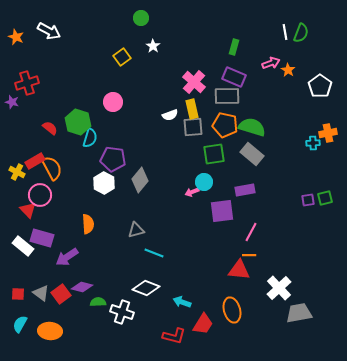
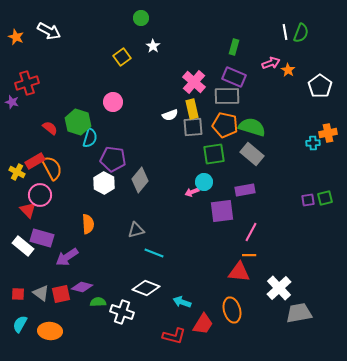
red triangle at (239, 270): moved 2 px down
red square at (61, 294): rotated 24 degrees clockwise
